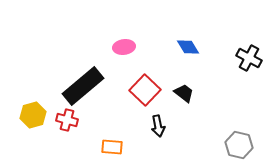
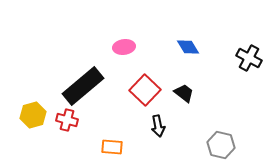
gray hexagon: moved 18 px left
